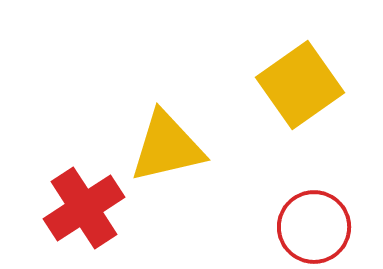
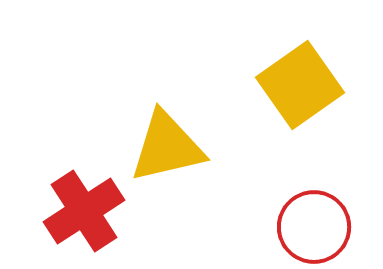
red cross: moved 3 px down
